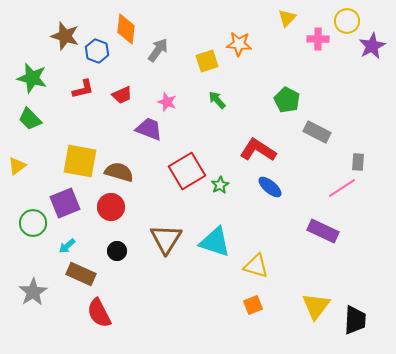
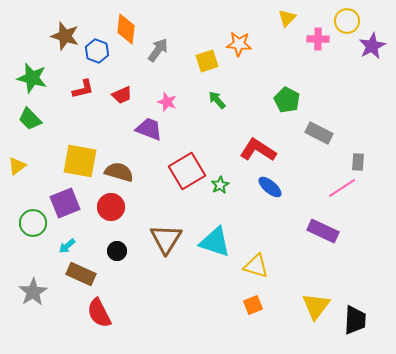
gray rectangle at (317, 132): moved 2 px right, 1 px down
